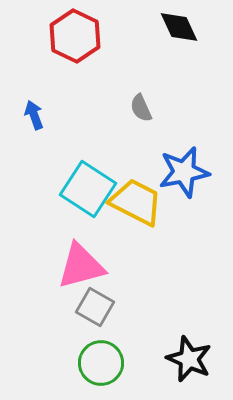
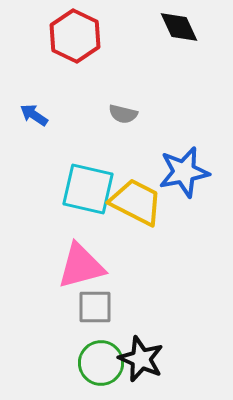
gray semicircle: moved 18 px left, 6 px down; rotated 52 degrees counterclockwise
blue arrow: rotated 36 degrees counterclockwise
cyan square: rotated 20 degrees counterclockwise
gray square: rotated 30 degrees counterclockwise
black star: moved 48 px left
